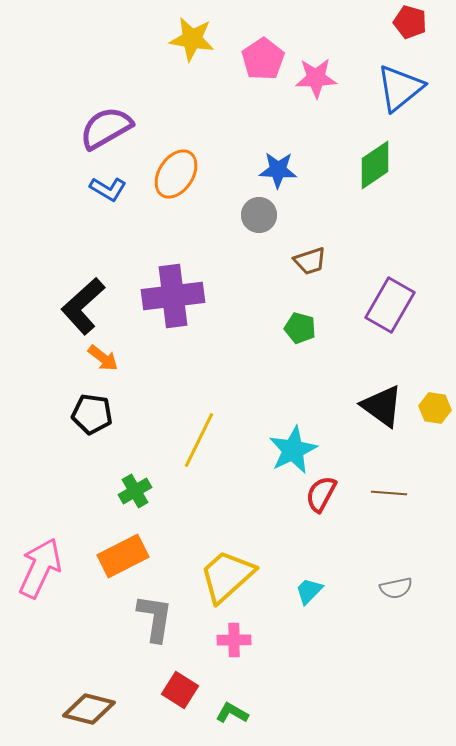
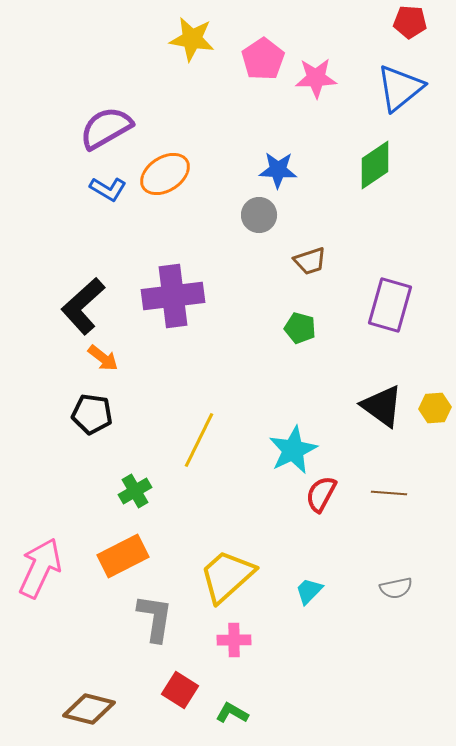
red pentagon: rotated 12 degrees counterclockwise
orange ellipse: moved 11 px left; rotated 24 degrees clockwise
purple rectangle: rotated 14 degrees counterclockwise
yellow hexagon: rotated 12 degrees counterclockwise
